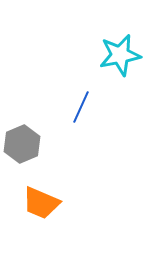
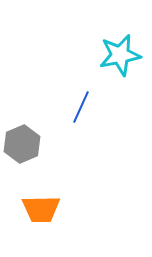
orange trapezoid: moved 6 px down; rotated 24 degrees counterclockwise
